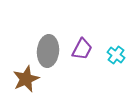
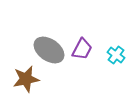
gray ellipse: moved 1 px right, 1 px up; rotated 60 degrees counterclockwise
brown star: rotated 12 degrees clockwise
